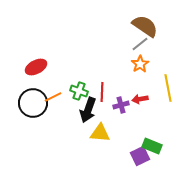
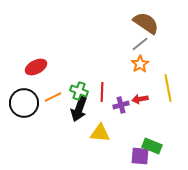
brown semicircle: moved 1 px right, 3 px up
black circle: moved 9 px left
black arrow: moved 9 px left, 1 px up
purple square: rotated 30 degrees clockwise
